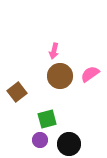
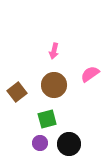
brown circle: moved 6 px left, 9 px down
purple circle: moved 3 px down
